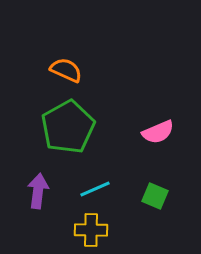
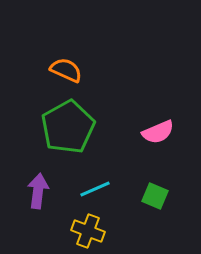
yellow cross: moved 3 px left, 1 px down; rotated 20 degrees clockwise
